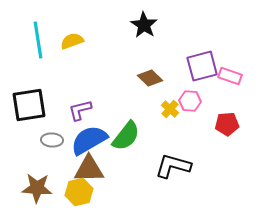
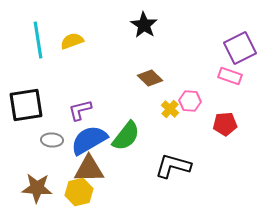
purple square: moved 38 px right, 18 px up; rotated 12 degrees counterclockwise
black square: moved 3 px left
red pentagon: moved 2 px left
